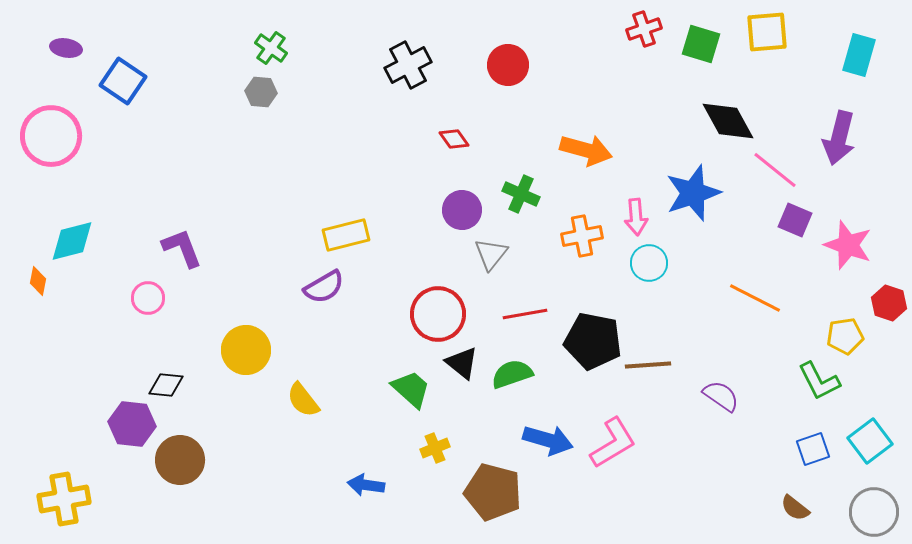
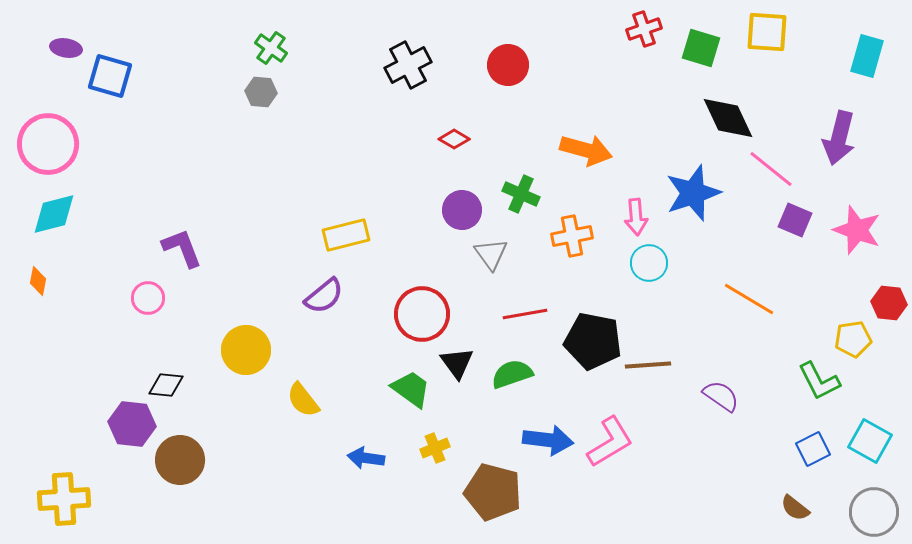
yellow square at (767, 32): rotated 9 degrees clockwise
green square at (701, 44): moved 4 px down
cyan rectangle at (859, 55): moved 8 px right, 1 px down
blue square at (123, 81): moved 13 px left, 5 px up; rotated 18 degrees counterclockwise
black diamond at (728, 121): moved 3 px up; rotated 4 degrees clockwise
pink circle at (51, 136): moved 3 px left, 8 px down
red diamond at (454, 139): rotated 24 degrees counterclockwise
pink line at (775, 170): moved 4 px left, 1 px up
orange cross at (582, 236): moved 10 px left
cyan diamond at (72, 241): moved 18 px left, 27 px up
pink star at (848, 245): moved 9 px right, 15 px up
gray triangle at (491, 254): rotated 15 degrees counterclockwise
purple semicircle at (324, 287): moved 9 px down; rotated 9 degrees counterclockwise
orange line at (755, 298): moved 6 px left, 1 px down; rotated 4 degrees clockwise
red hexagon at (889, 303): rotated 12 degrees counterclockwise
red circle at (438, 314): moved 16 px left
yellow pentagon at (845, 336): moved 8 px right, 3 px down
black triangle at (462, 363): moved 5 px left; rotated 15 degrees clockwise
green trapezoid at (411, 389): rotated 6 degrees counterclockwise
blue arrow at (548, 440): rotated 9 degrees counterclockwise
cyan square at (870, 441): rotated 24 degrees counterclockwise
pink L-shape at (613, 443): moved 3 px left, 1 px up
blue square at (813, 449): rotated 8 degrees counterclockwise
blue arrow at (366, 485): moved 27 px up
yellow cross at (64, 499): rotated 6 degrees clockwise
